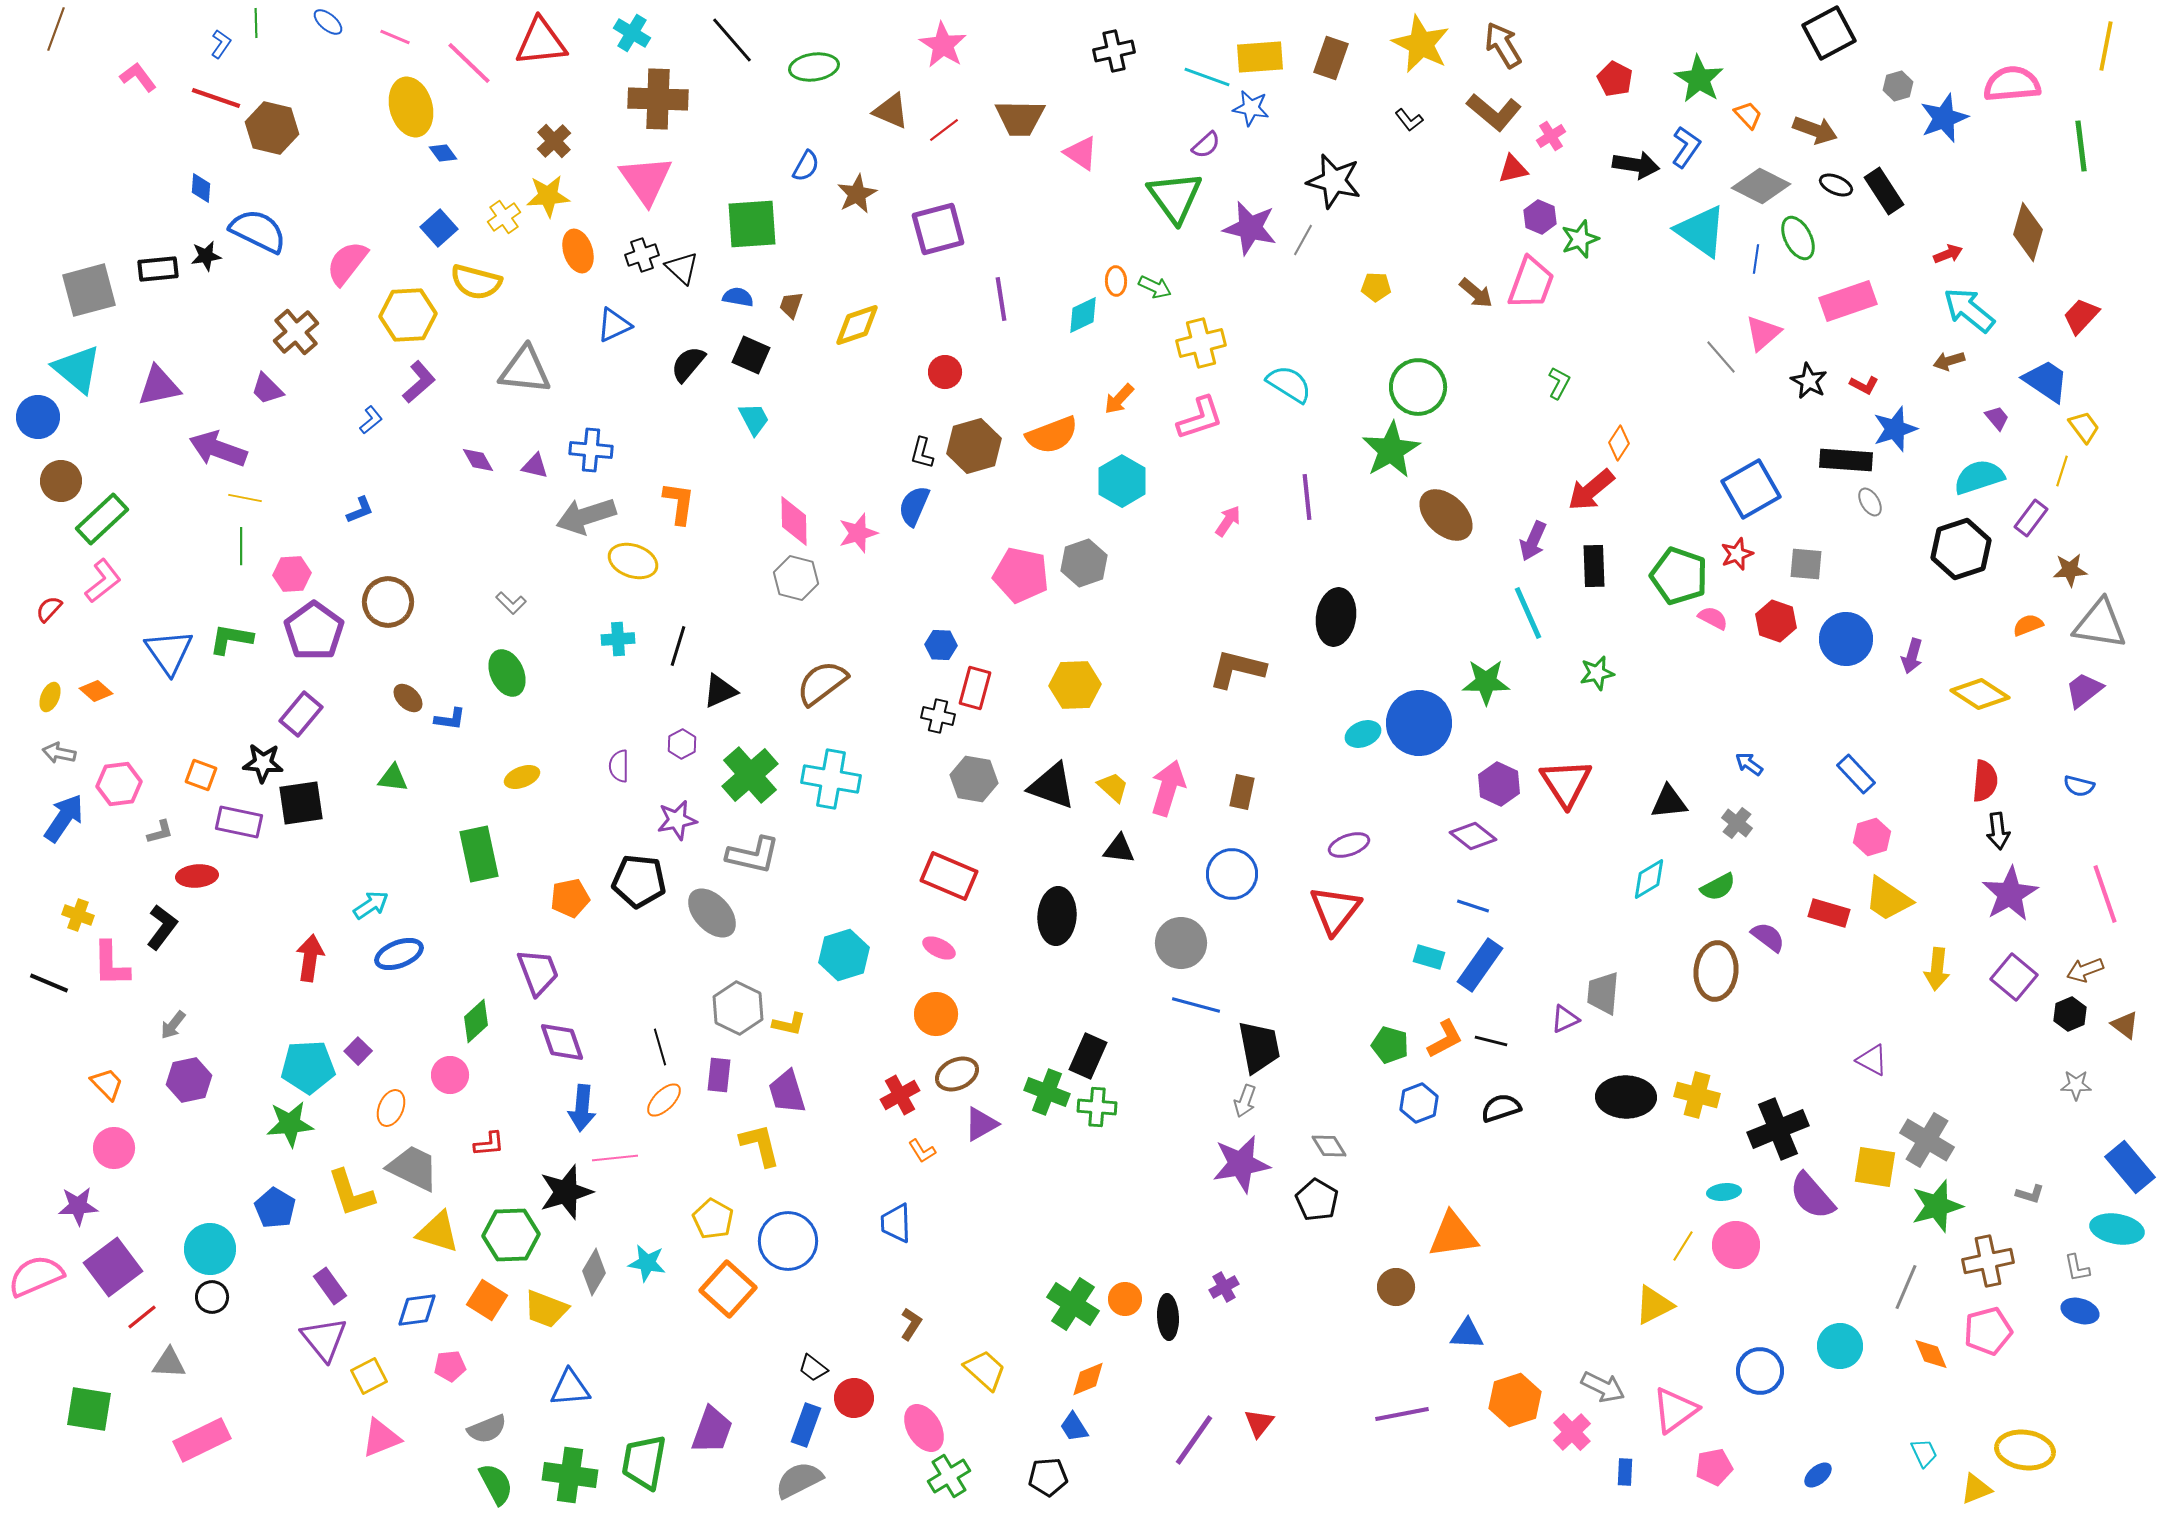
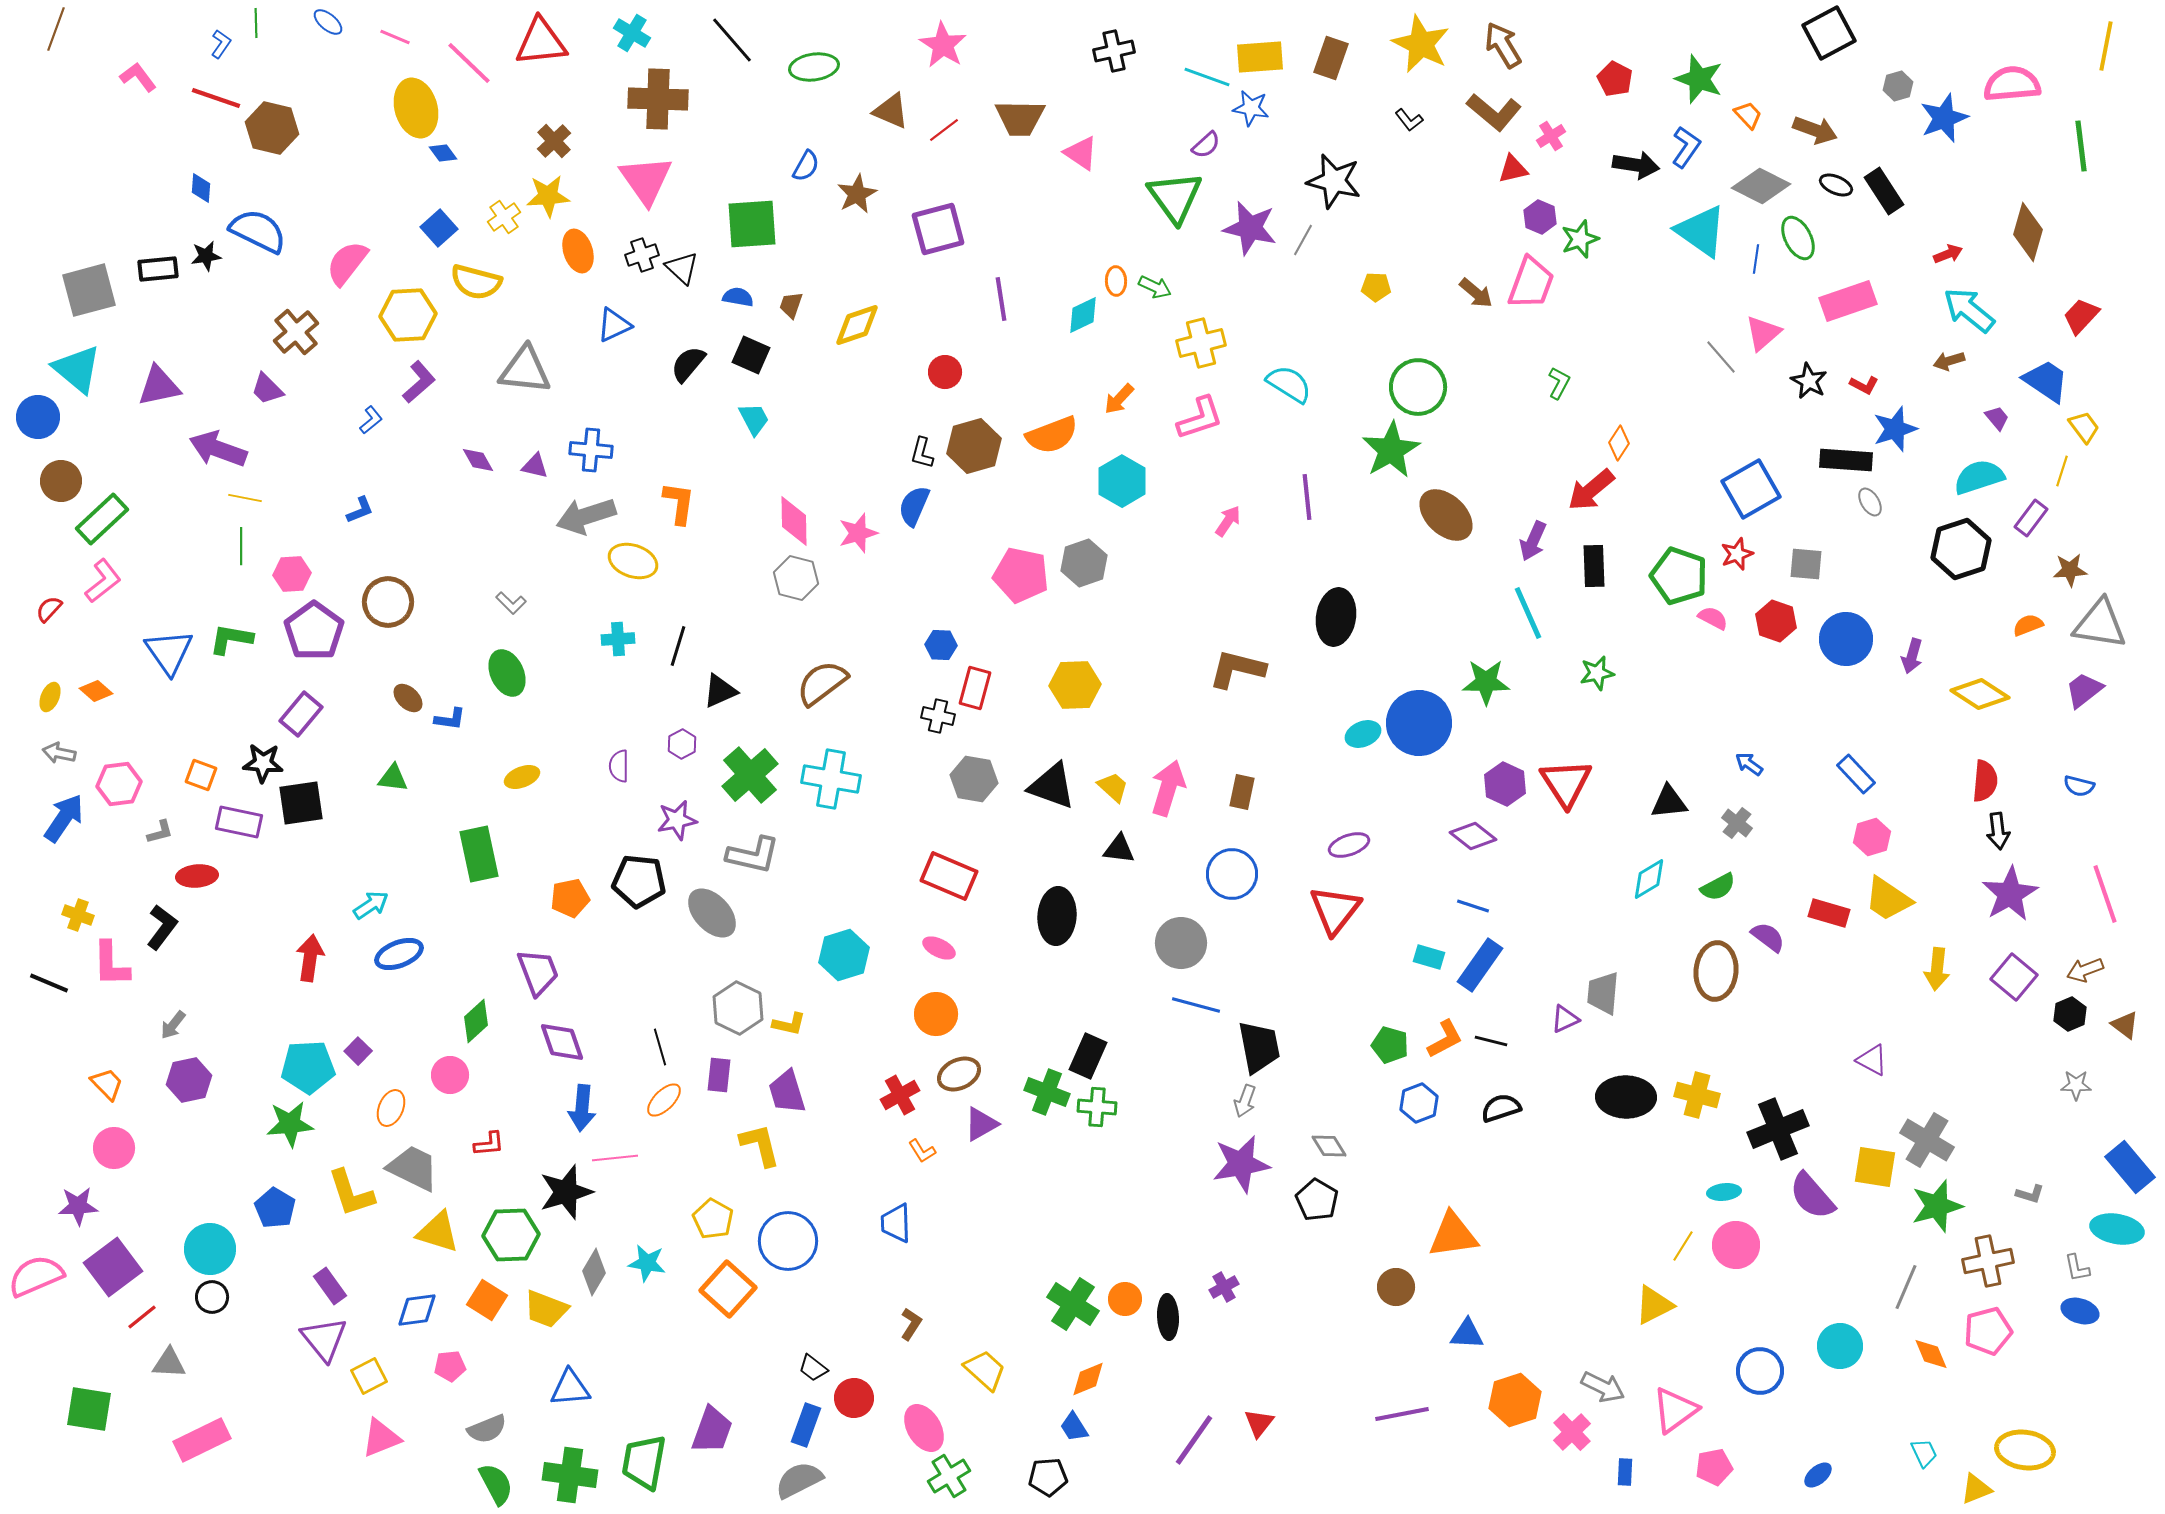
green star at (1699, 79): rotated 12 degrees counterclockwise
yellow ellipse at (411, 107): moved 5 px right, 1 px down
purple hexagon at (1499, 784): moved 6 px right
brown ellipse at (957, 1074): moved 2 px right
